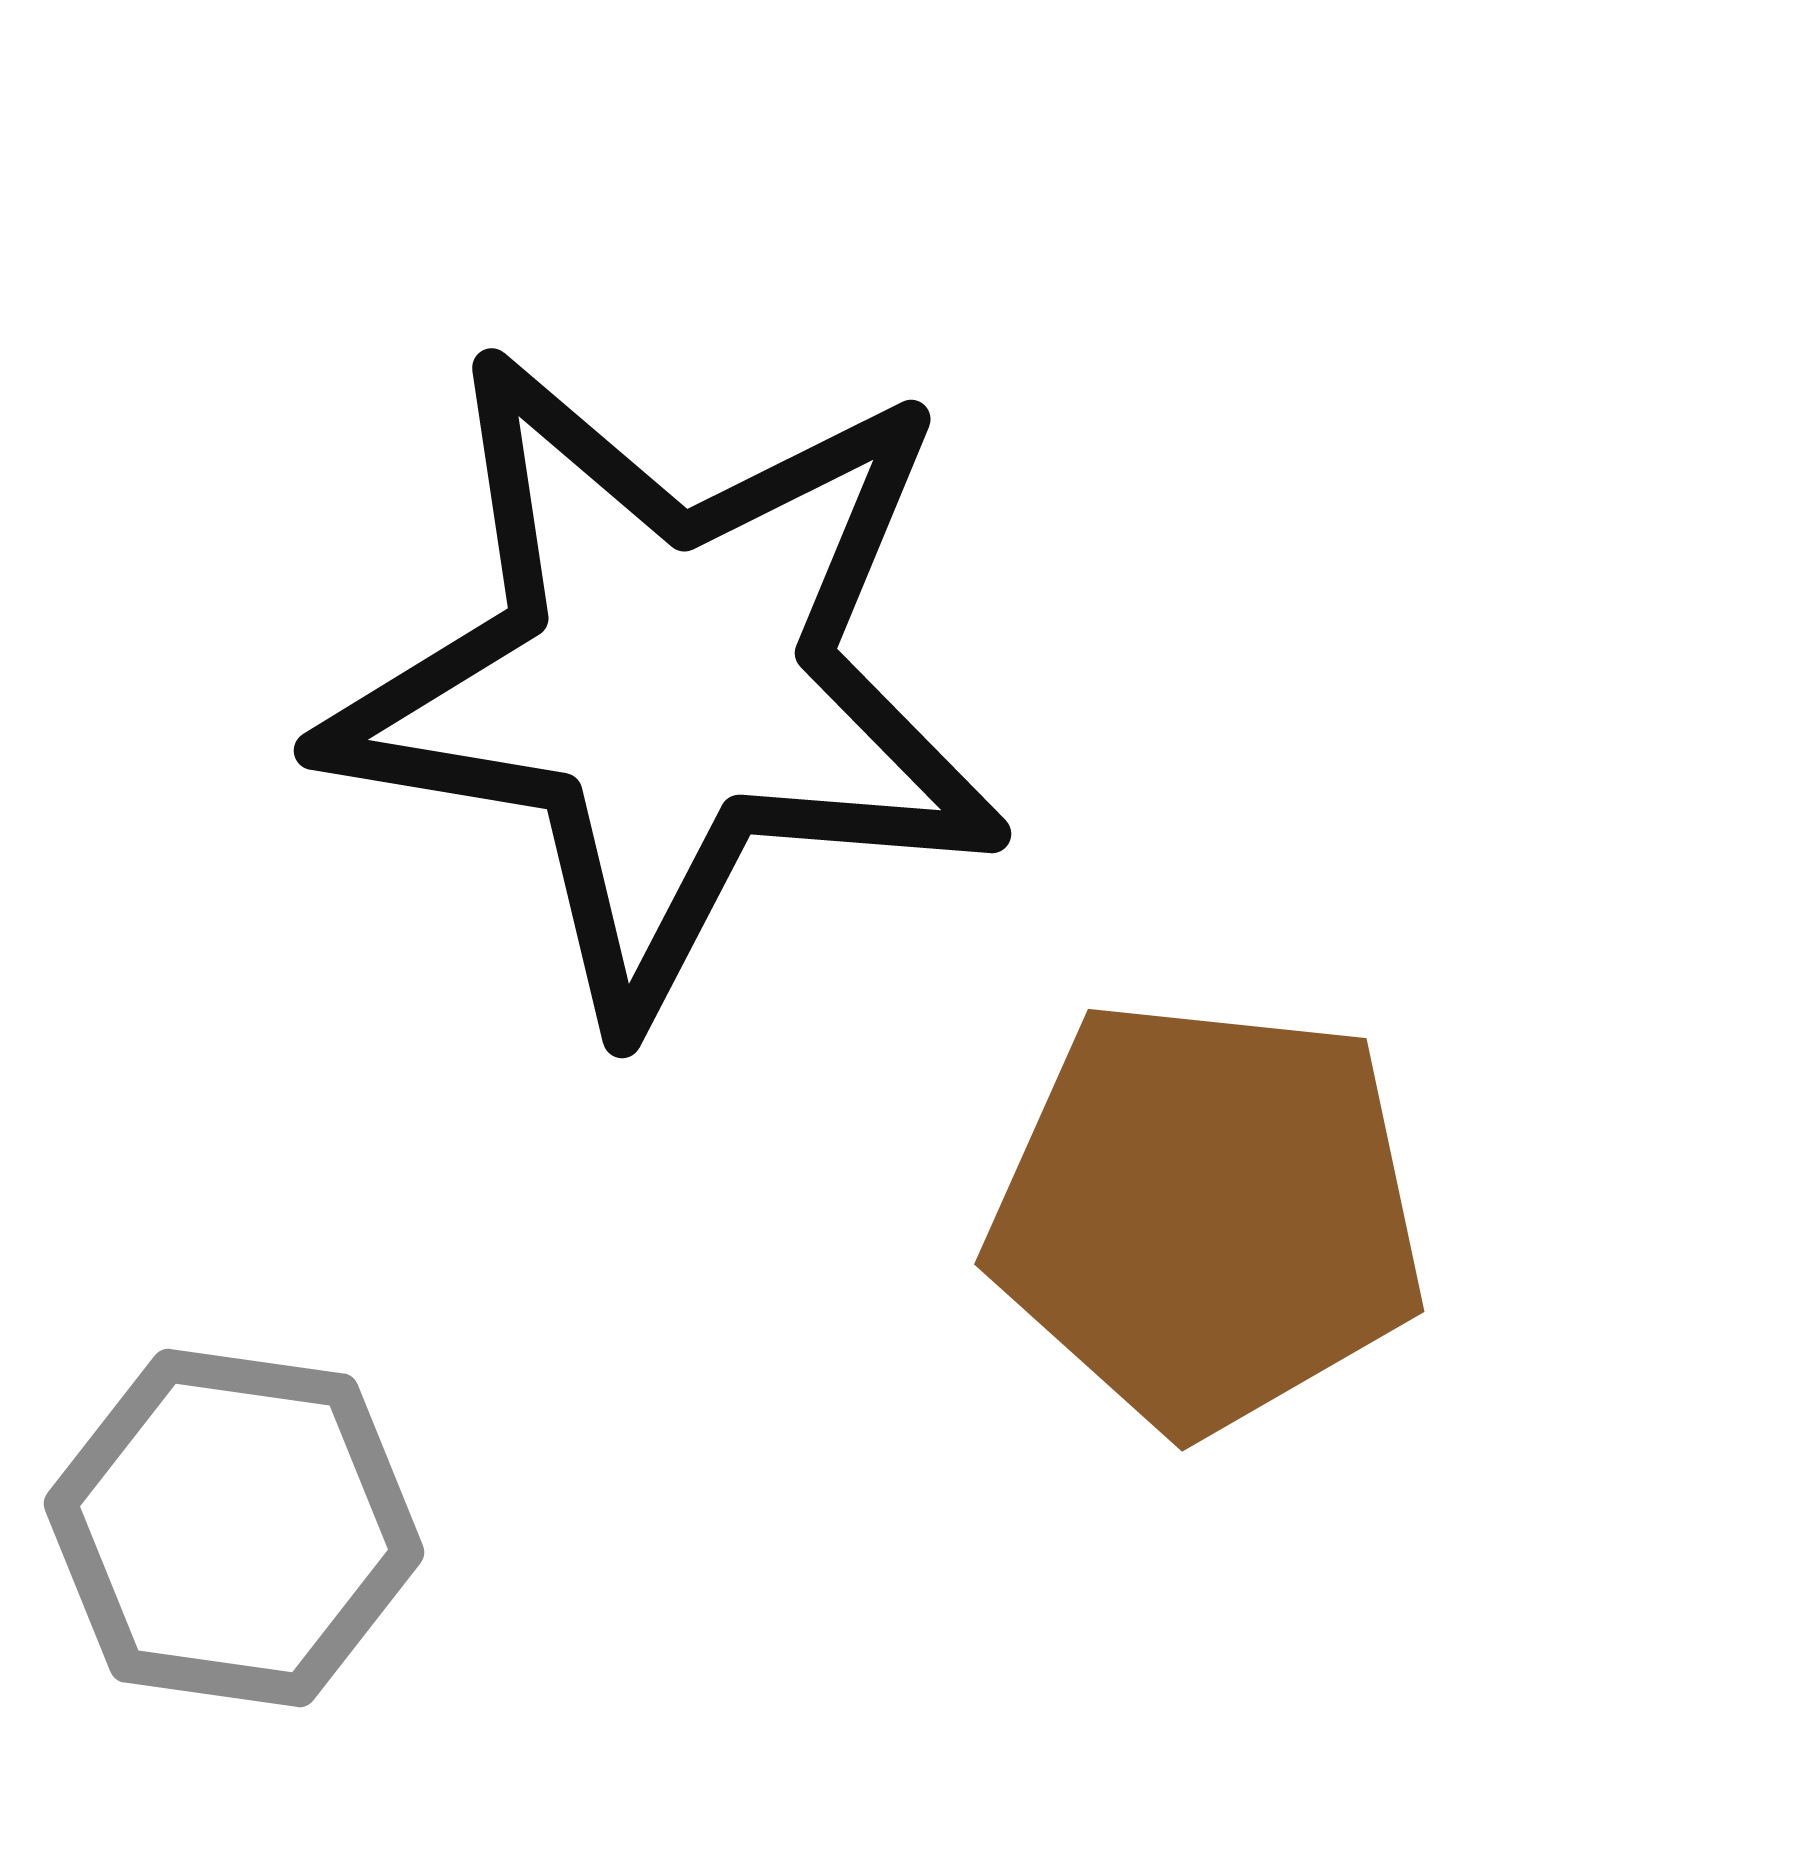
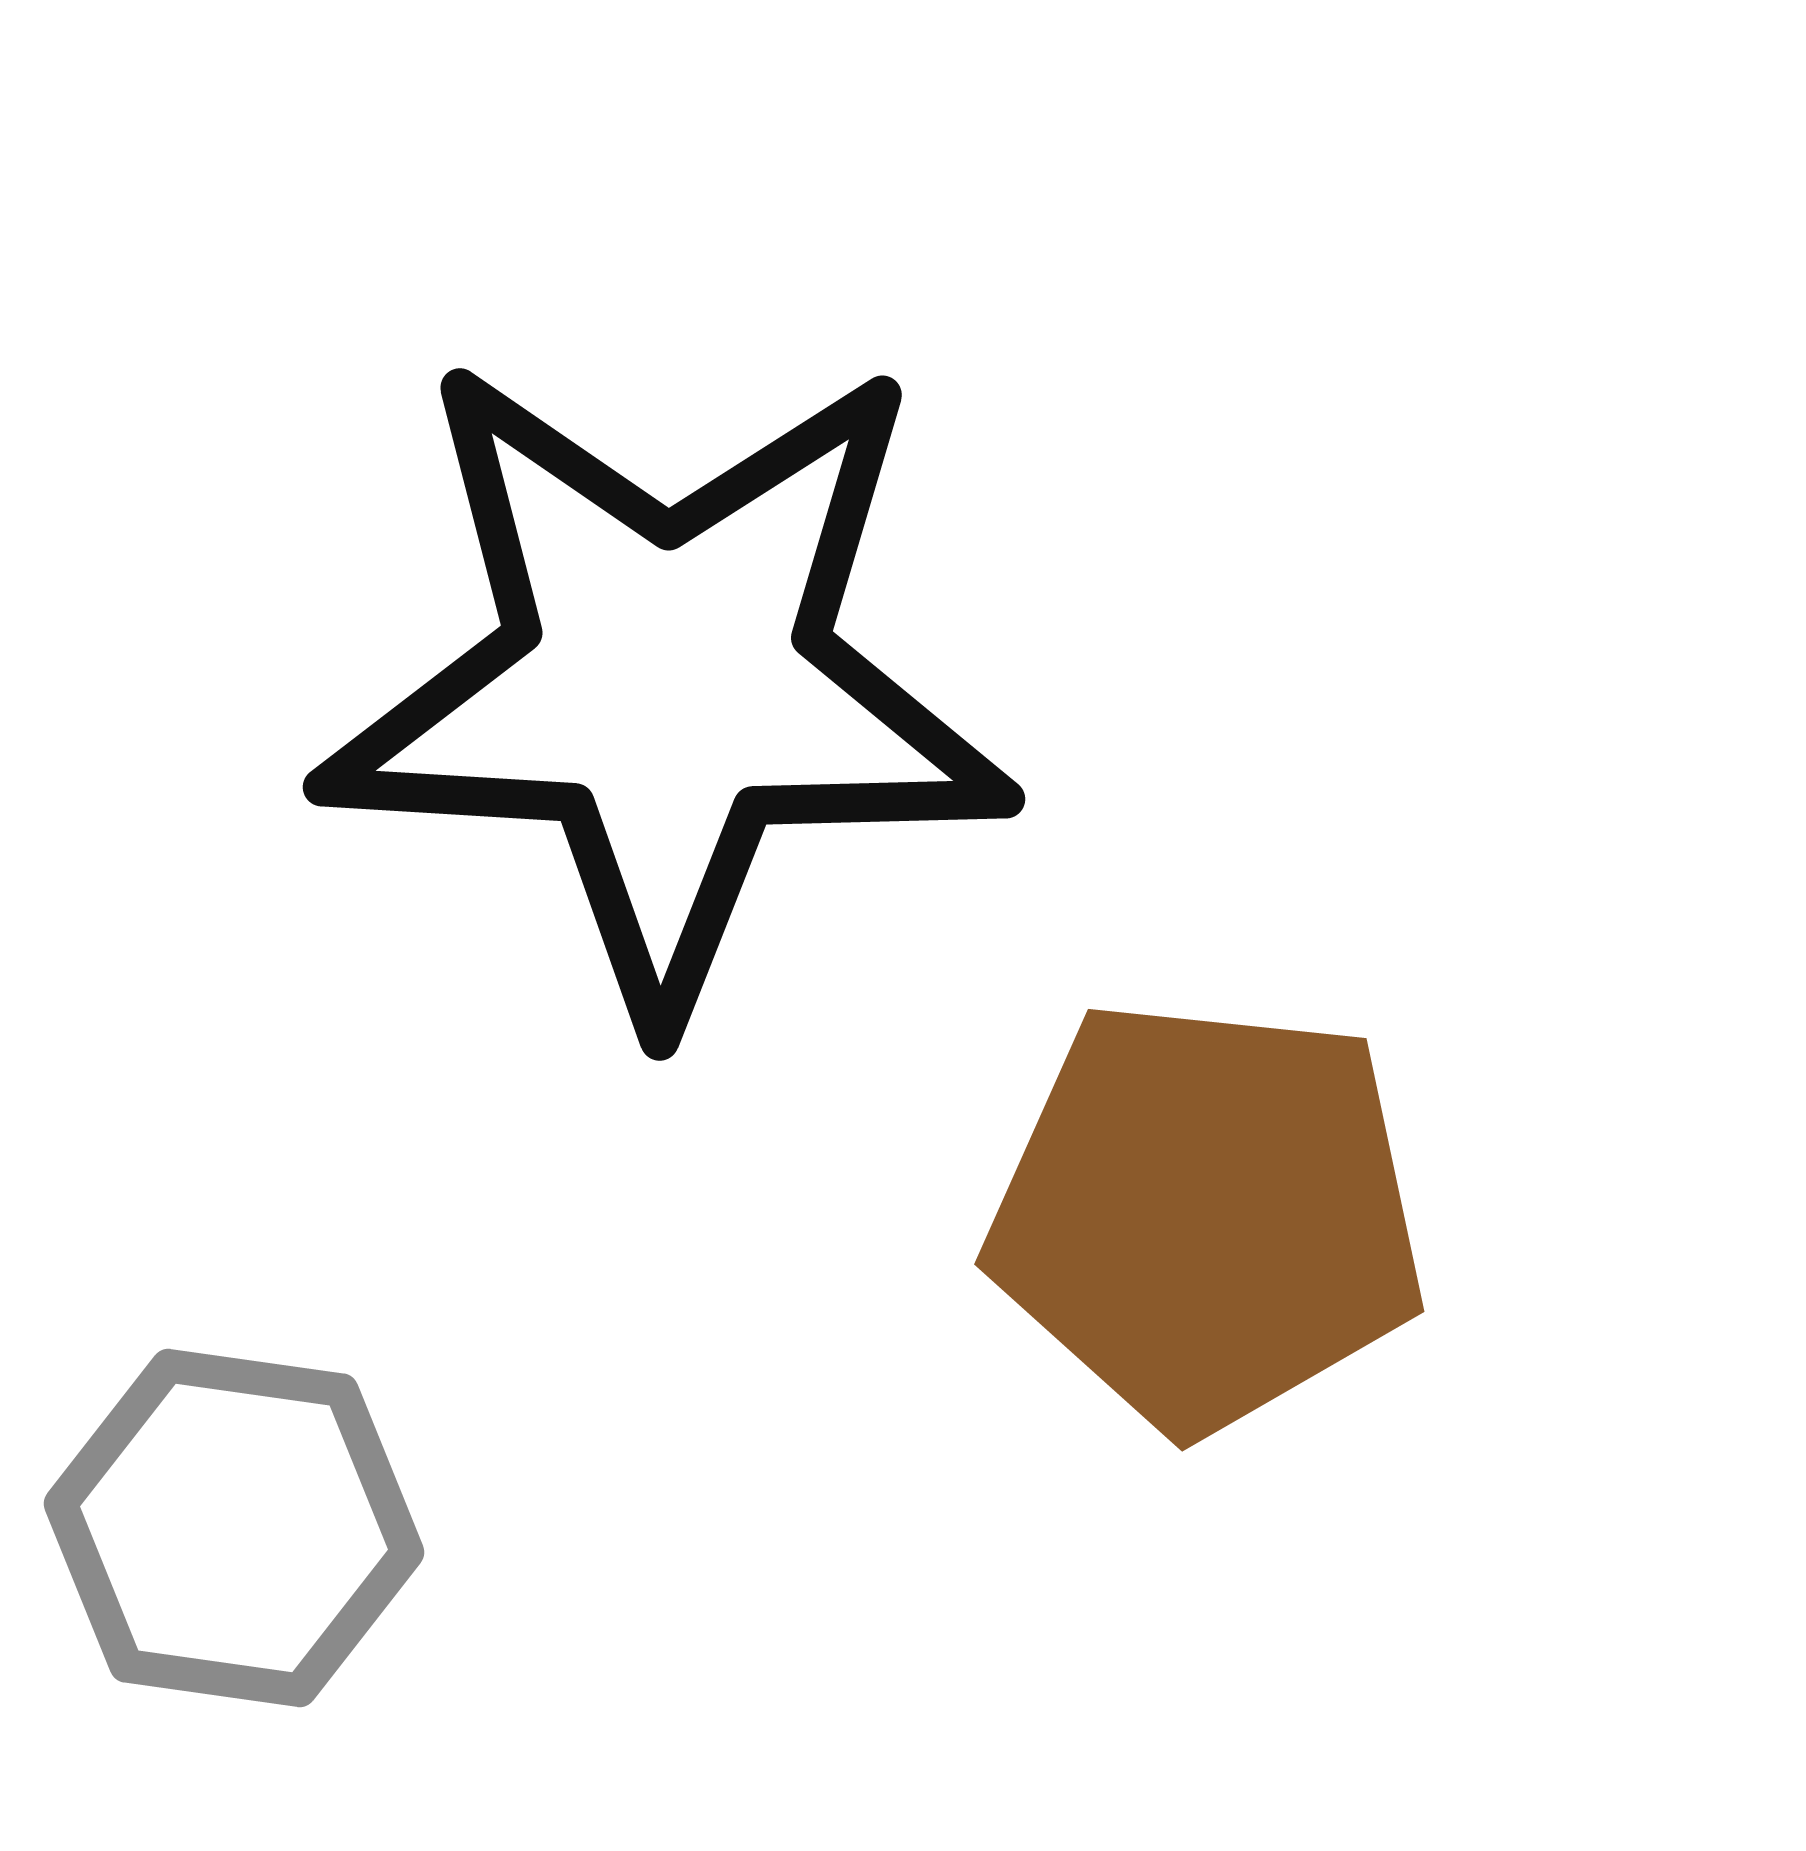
black star: rotated 6 degrees counterclockwise
